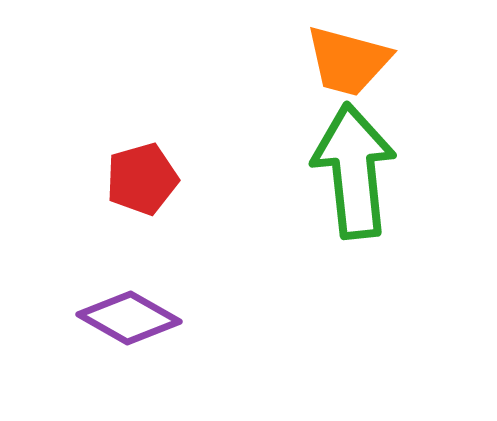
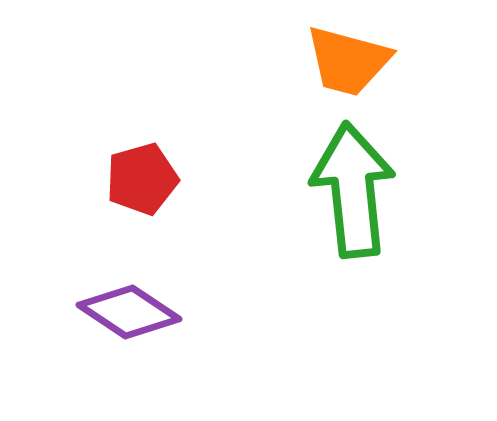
green arrow: moved 1 px left, 19 px down
purple diamond: moved 6 px up; rotated 4 degrees clockwise
